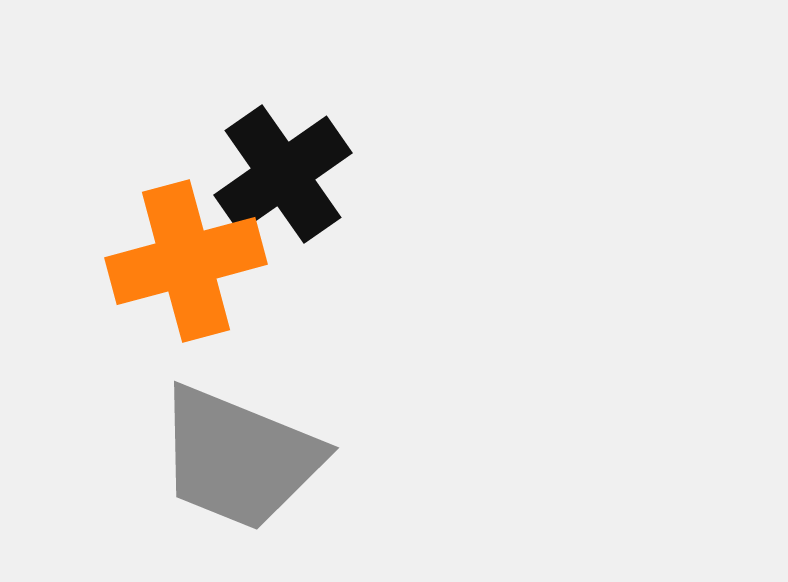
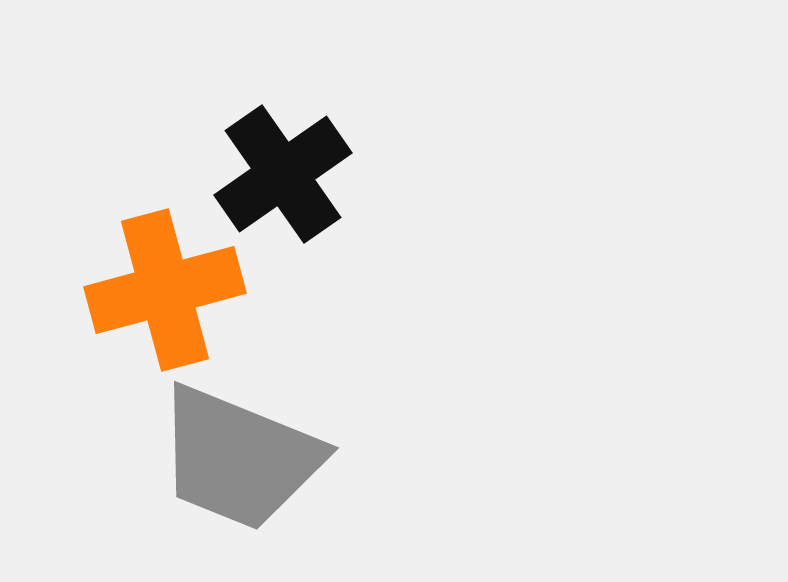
orange cross: moved 21 px left, 29 px down
